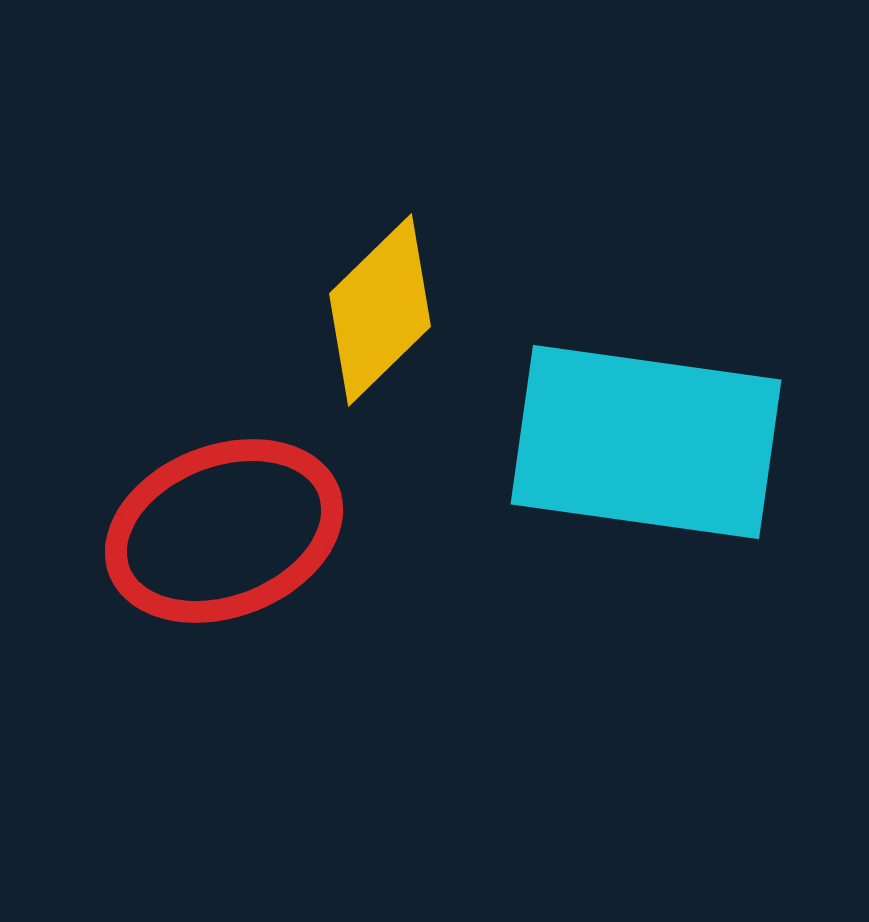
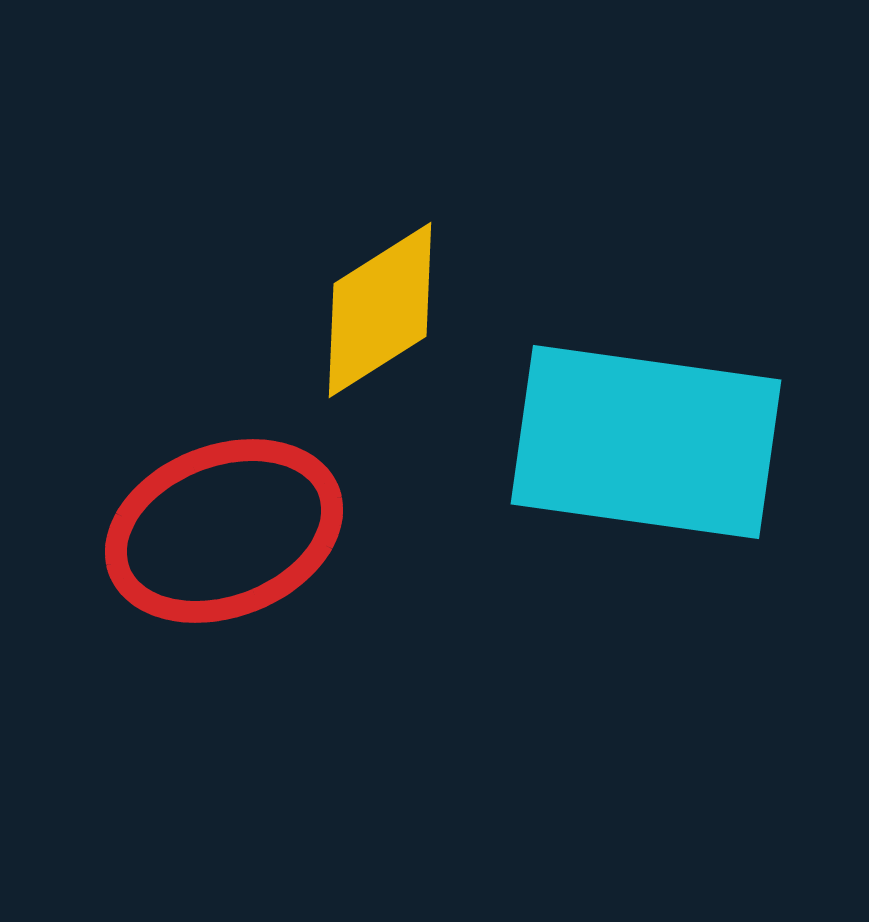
yellow diamond: rotated 12 degrees clockwise
